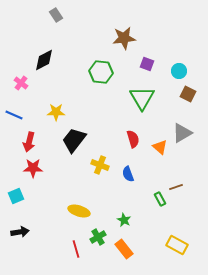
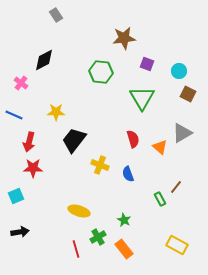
brown line: rotated 32 degrees counterclockwise
